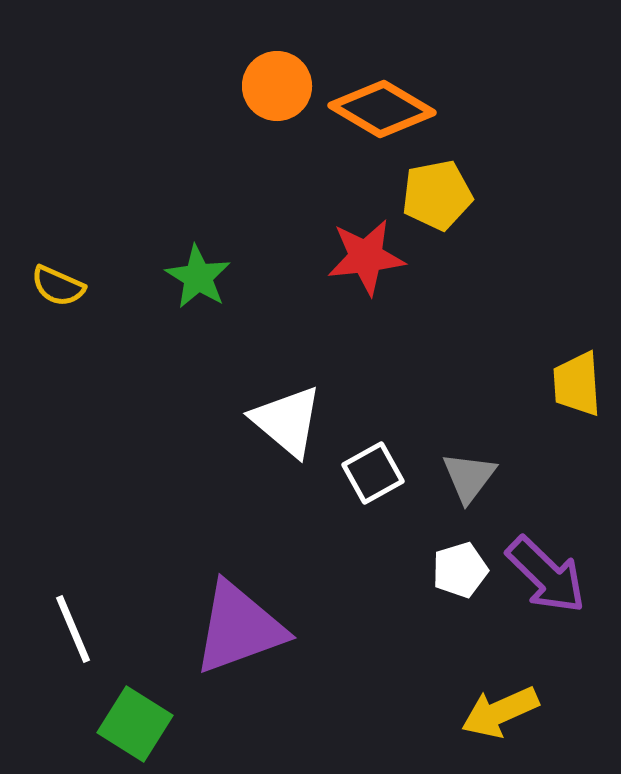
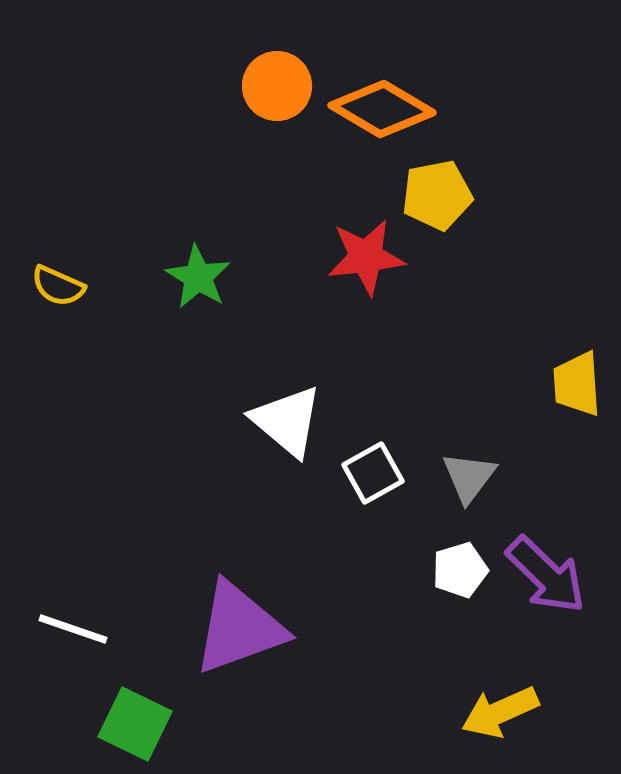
white line: rotated 48 degrees counterclockwise
green square: rotated 6 degrees counterclockwise
